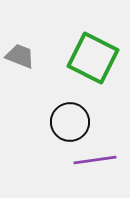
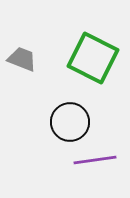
gray trapezoid: moved 2 px right, 3 px down
